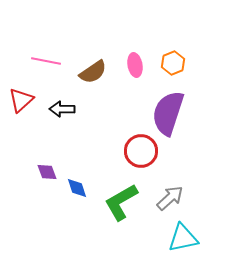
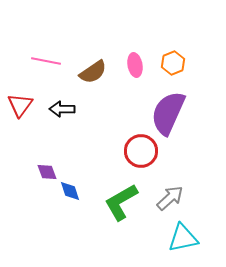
red triangle: moved 1 px left, 5 px down; rotated 12 degrees counterclockwise
purple semicircle: rotated 6 degrees clockwise
blue diamond: moved 7 px left, 3 px down
